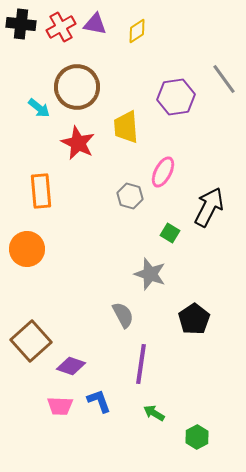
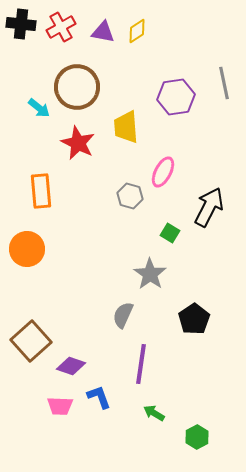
purple triangle: moved 8 px right, 8 px down
gray line: moved 4 px down; rotated 24 degrees clockwise
gray star: rotated 16 degrees clockwise
gray semicircle: rotated 128 degrees counterclockwise
blue L-shape: moved 4 px up
